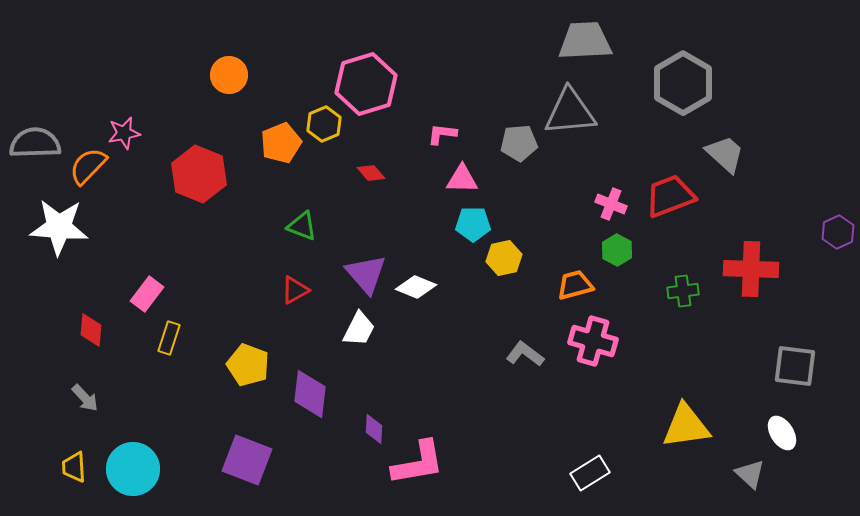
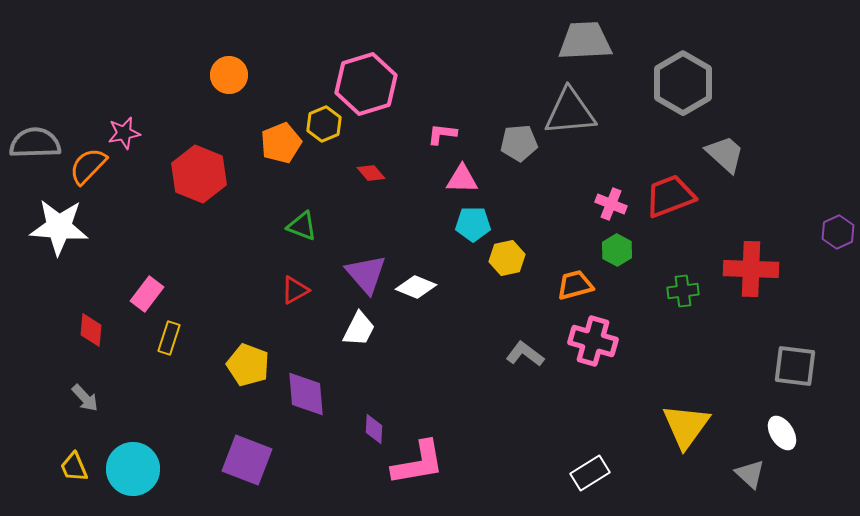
yellow hexagon at (504, 258): moved 3 px right
purple diamond at (310, 394): moved 4 px left; rotated 12 degrees counterclockwise
yellow triangle at (686, 426): rotated 46 degrees counterclockwise
yellow trapezoid at (74, 467): rotated 20 degrees counterclockwise
